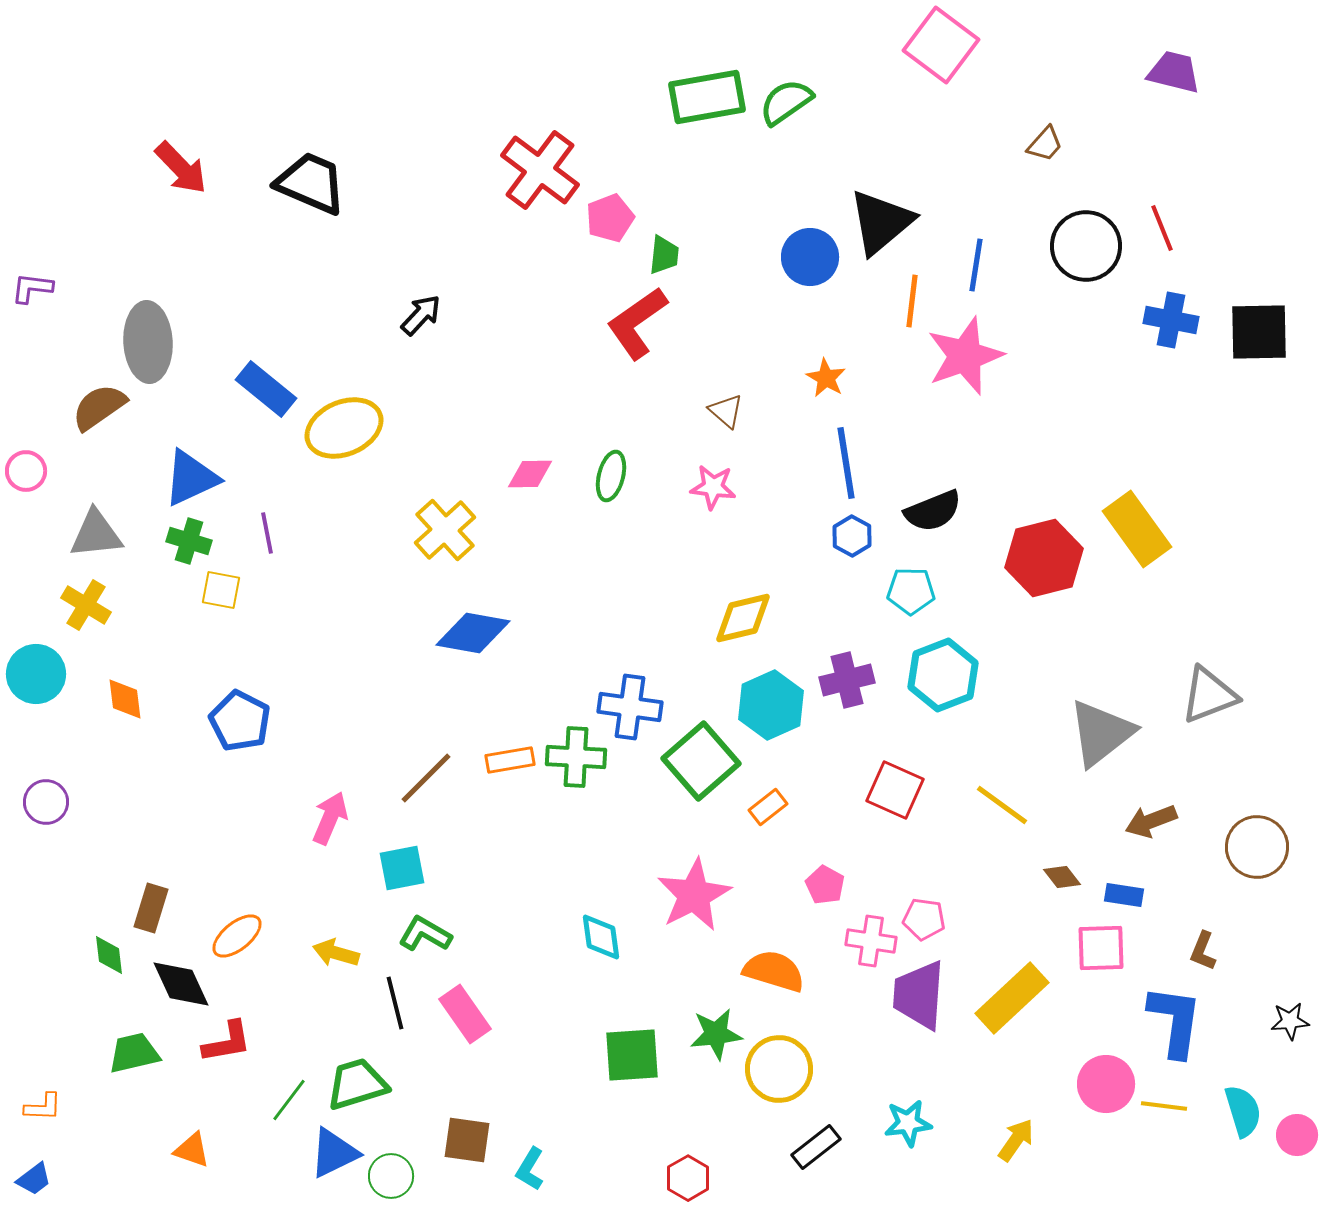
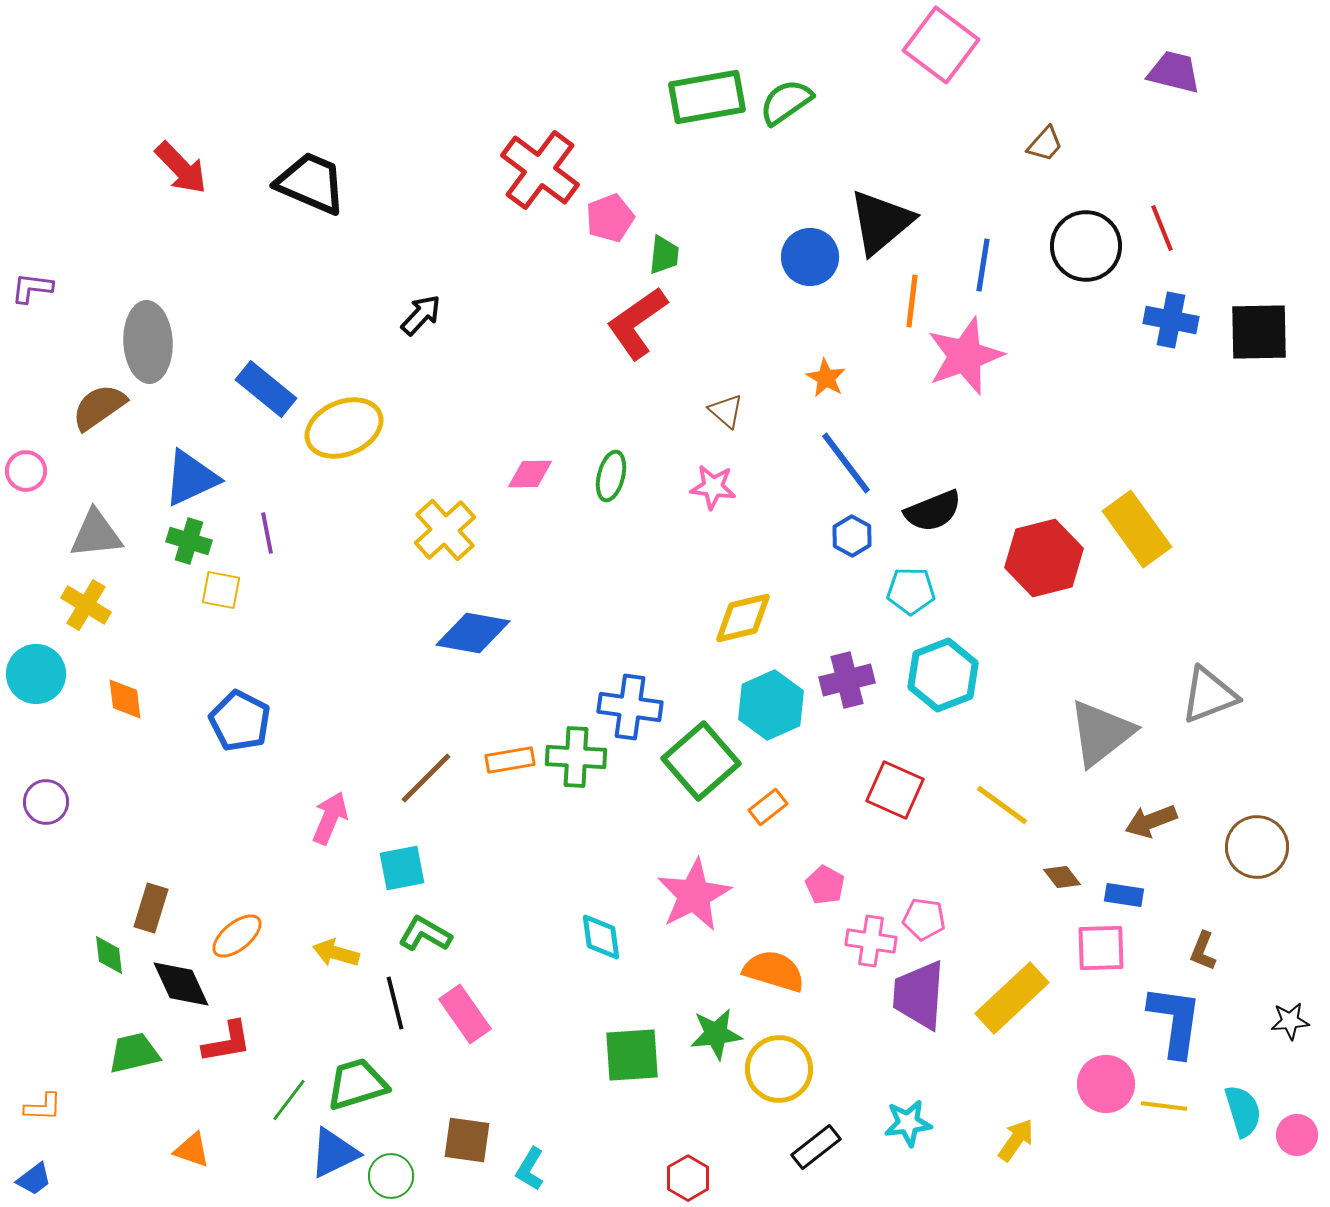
blue line at (976, 265): moved 7 px right
blue line at (846, 463): rotated 28 degrees counterclockwise
